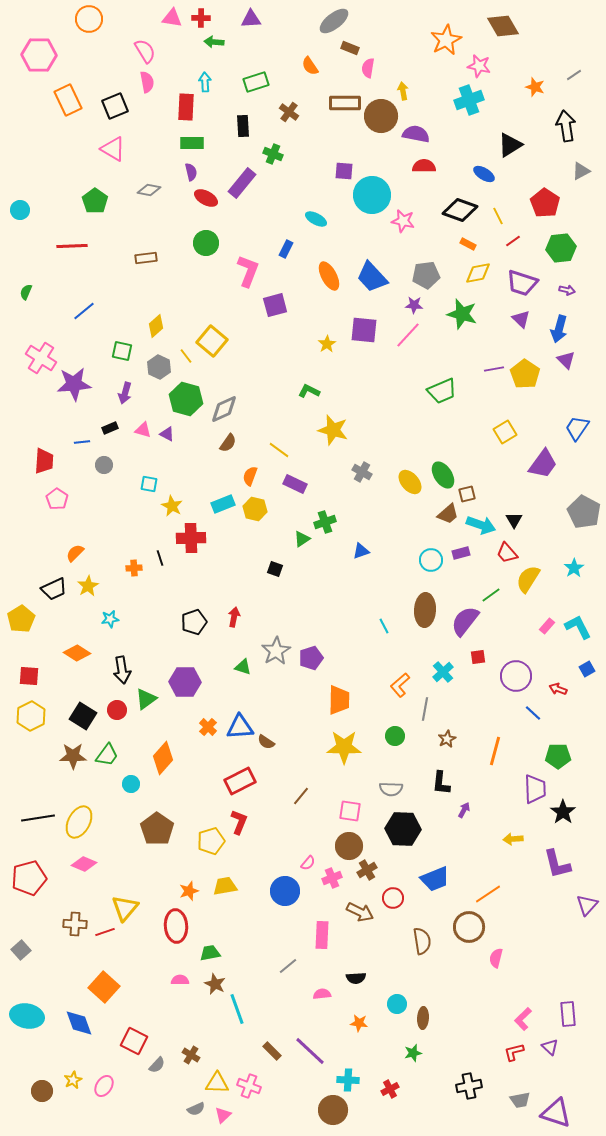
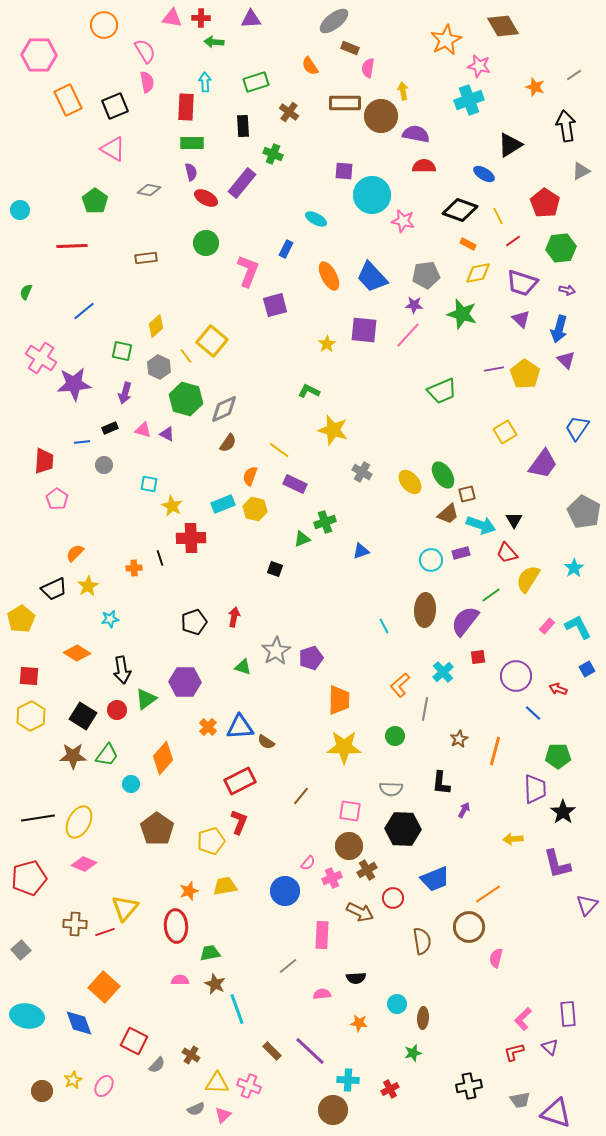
orange circle at (89, 19): moved 15 px right, 6 px down
green triangle at (302, 539): rotated 12 degrees clockwise
brown star at (447, 739): moved 12 px right
